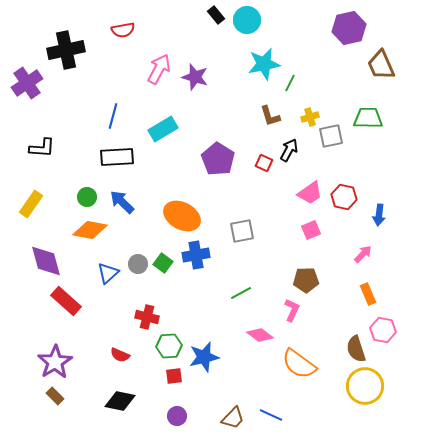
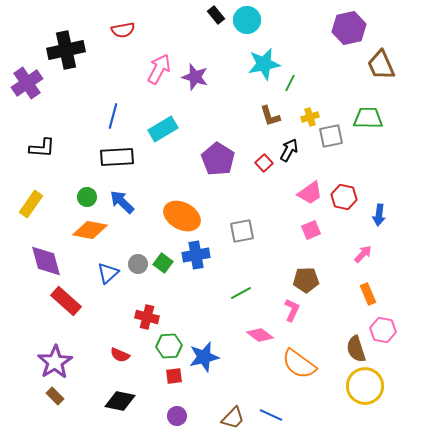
red square at (264, 163): rotated 24 degrees clockwise
